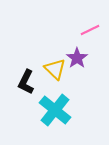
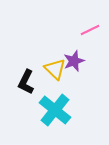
purple star: moved 3 px left, 3 px down; rotated 15 degrees clockwise
